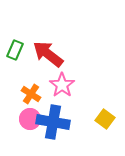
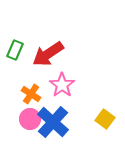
red arrow: rotated 72 degrees counterclockwise
blue cross: rotated 32 degrees clockwise
